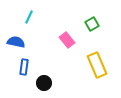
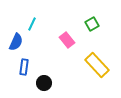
cyan line: moved 3 px right, 7 px down
blue semicircle: rotated 102 degrees clockwise
yellow rectangle: rotated 20 degrees counterclockwise
